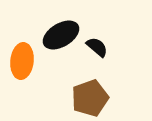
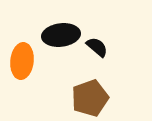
black ellipse: rotated 24 degrees clockwise
